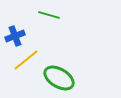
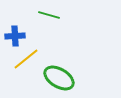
blue cross: rotated 18 degrees clockwise
yellow line: moved 1 px up
